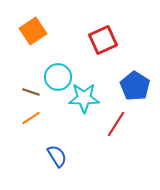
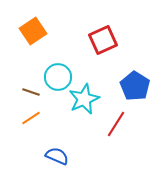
cyan star: moved 1 px down; rotated 24 degrees counterclockwise
blue semicircle: rotated 35 degrees counterclockwise
